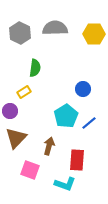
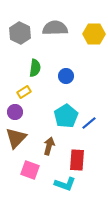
blue circle: moved 17 px left, 13 px up
purple circle: moved 5 px right, 1 px down
